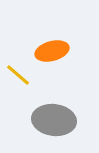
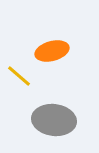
yellow line: moved 1 px right, 1 px down
